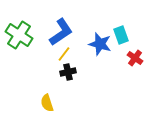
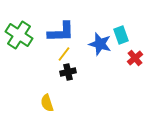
blue L-shape: rotated 32 degrees clockwise
red cross: rotated 14 degrees clockwise
